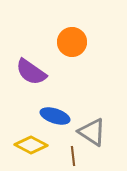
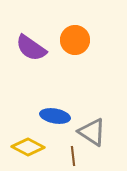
orange circle: moved 3 px right, 2 px up
purple semicircle: moved 24 px up
blue ellipse: rotated 8 degrees counterclockwise
yellow diamond: moved 3 px left, 2 px down
